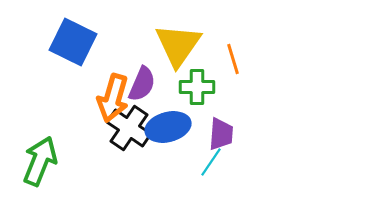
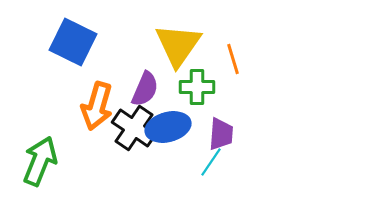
purple semicircle: moved 3 px right, 5 px down
orange arrow: moved 16 px left, 8 px down
black cross: moved 5 px right
